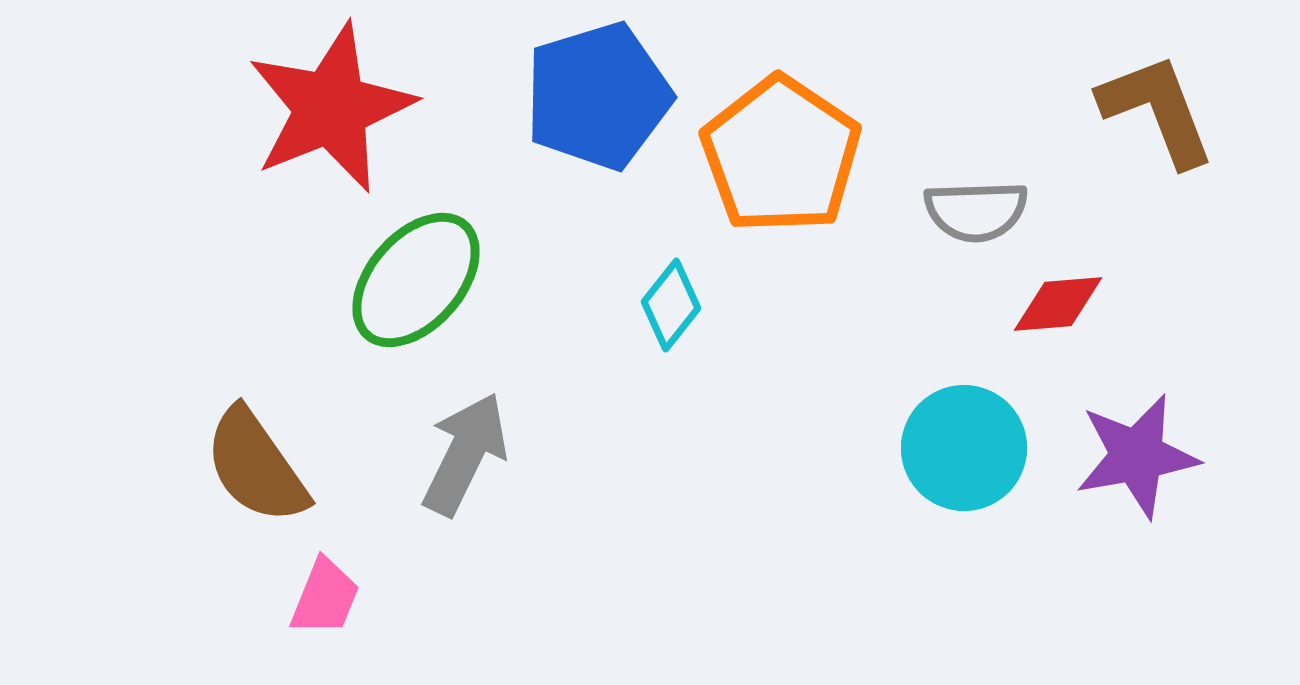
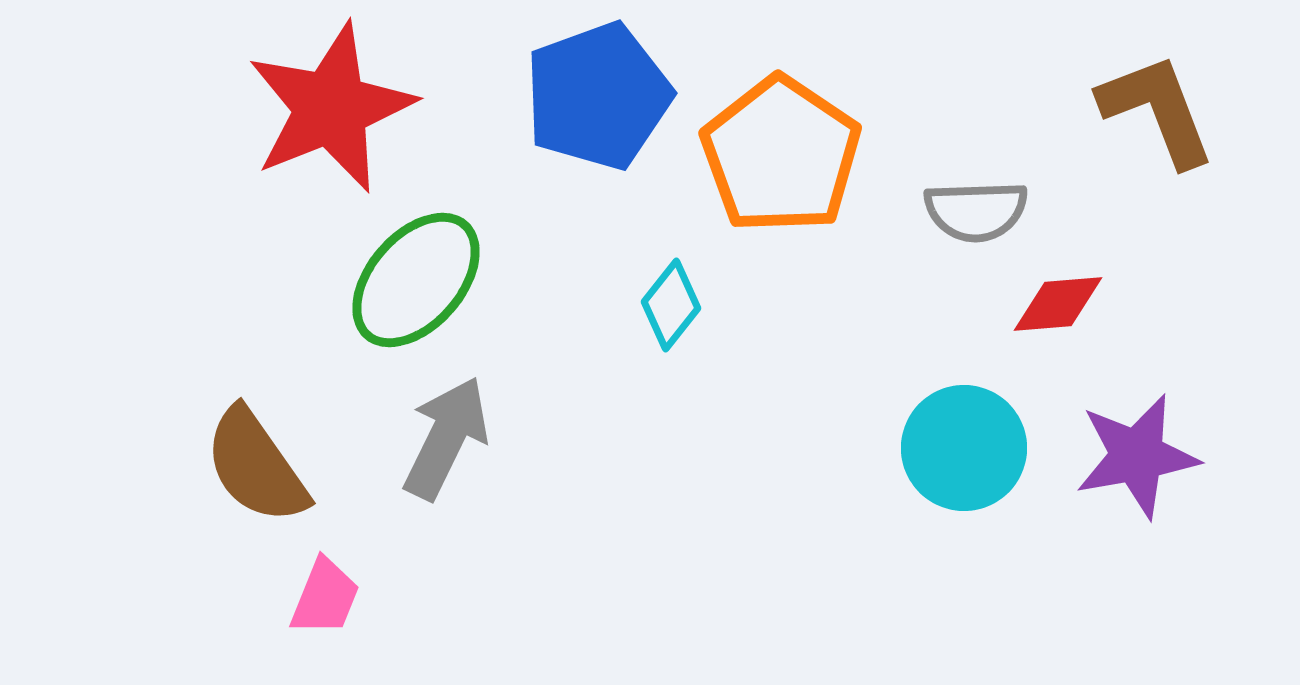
blue pentagon: rotated 3 degrees counterclockwise
gray arrow: moved 19 px left, 16 px up
